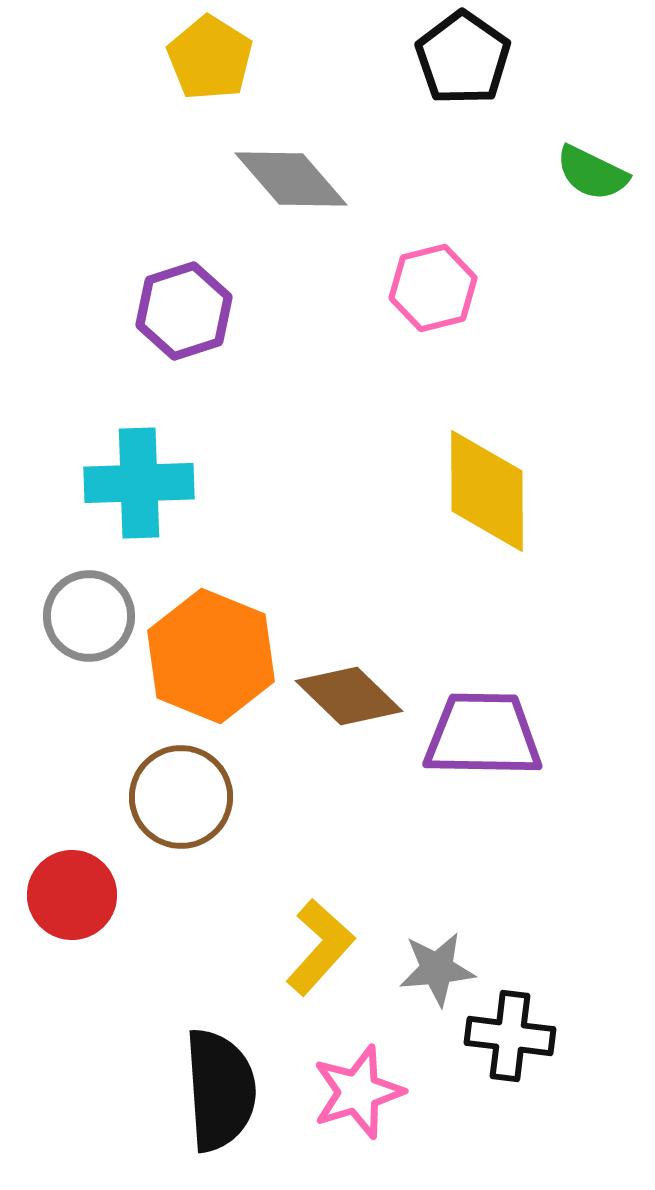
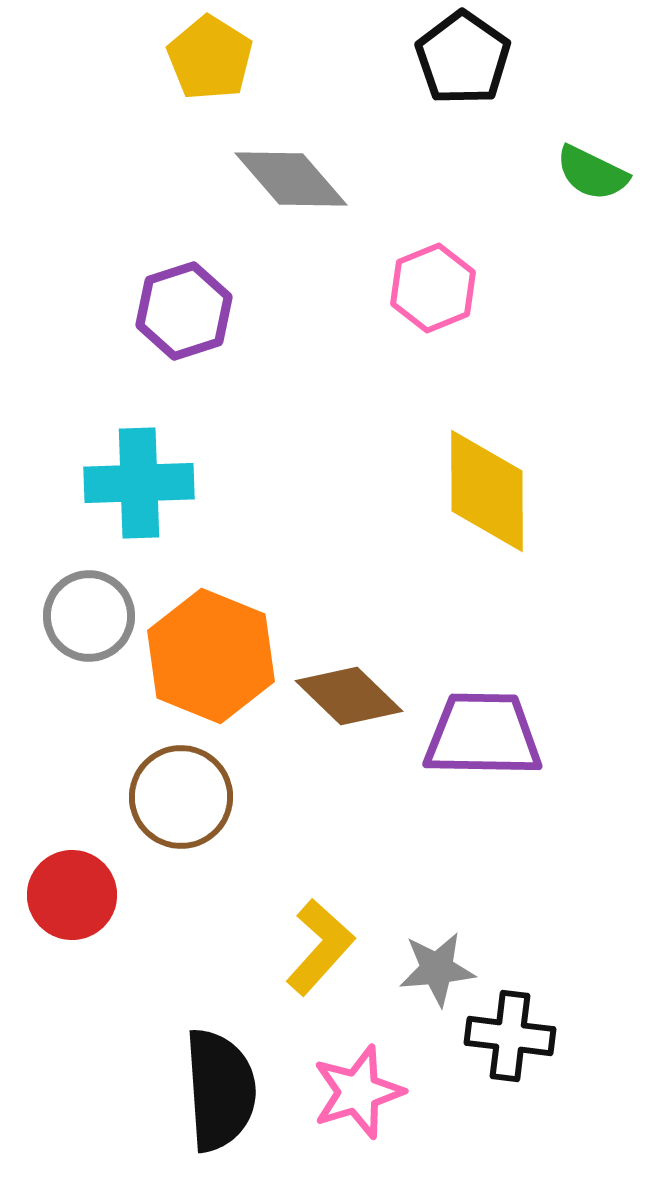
pink hexagon: rotated 8 degrees counterclockwise
